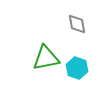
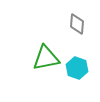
gray diamond: rotated 15 degrees clockwise
